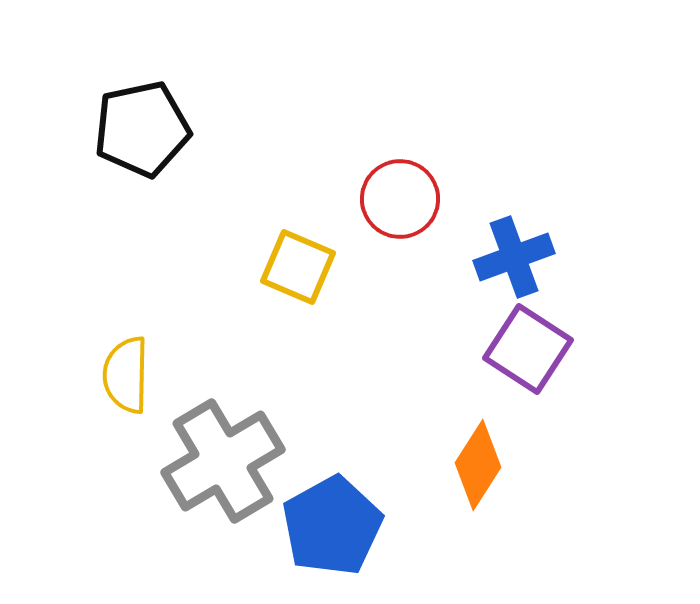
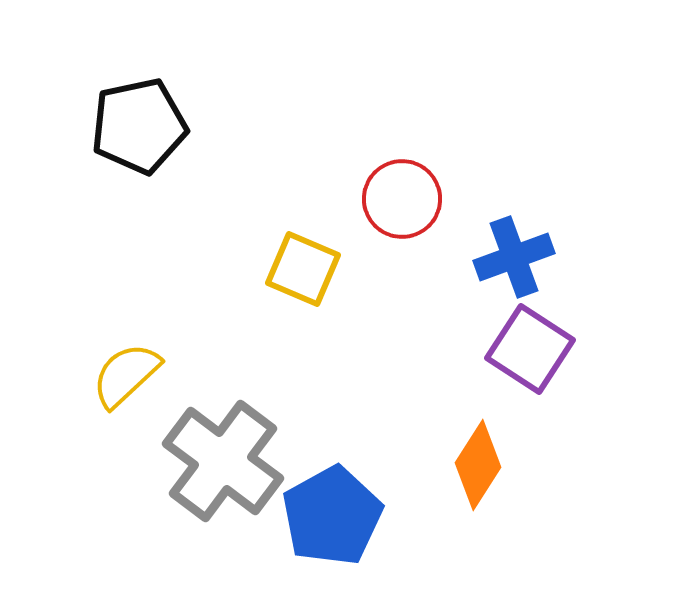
black pentagon: moved 3 px left, 3 px up
red circle: moved 2 px right
yellow square: moved 5 px right, 2 px down
purple square: moved 2 px right
yellow semicircle: rotated 46 degrees clockwise
gray cross: rotated 22 degrees counterclockwise
blue pentagon: moved 10 px up
